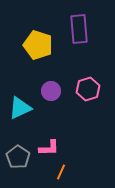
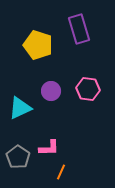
purple rectangle: rotated 12 degrees counterclockwise
pink hexagon: rotated 25 degrees clockwise
